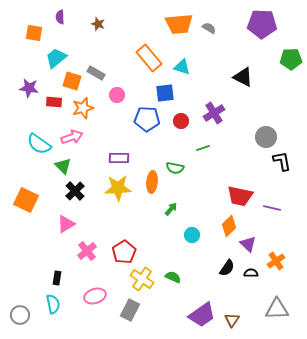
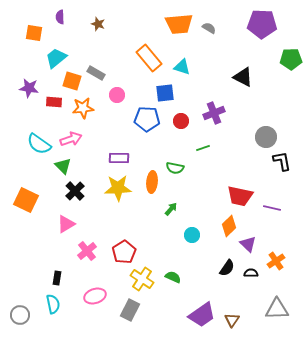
orange star at (83, 108): rotated 10 degrees clockwise
purple cross at (214, 113): rotated 10 degrees clockwise
pink arrow at (72, 137): moved 1 px left, 2 px down
